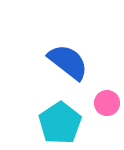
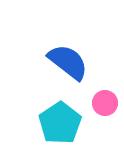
pink circle: moved 2 px left
